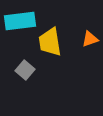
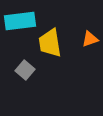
yellow trapezoid: moved 1 px down
